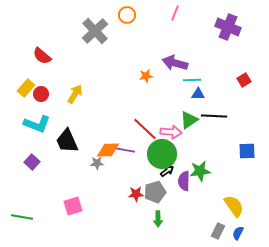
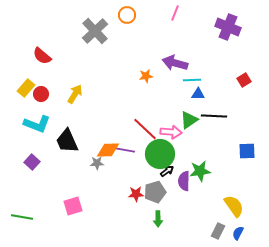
green circle: moved 2 px left
